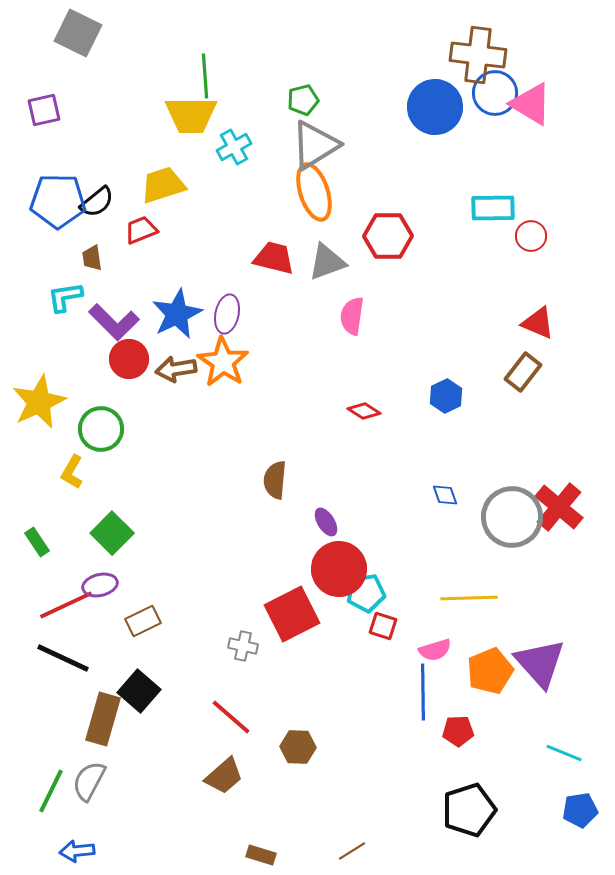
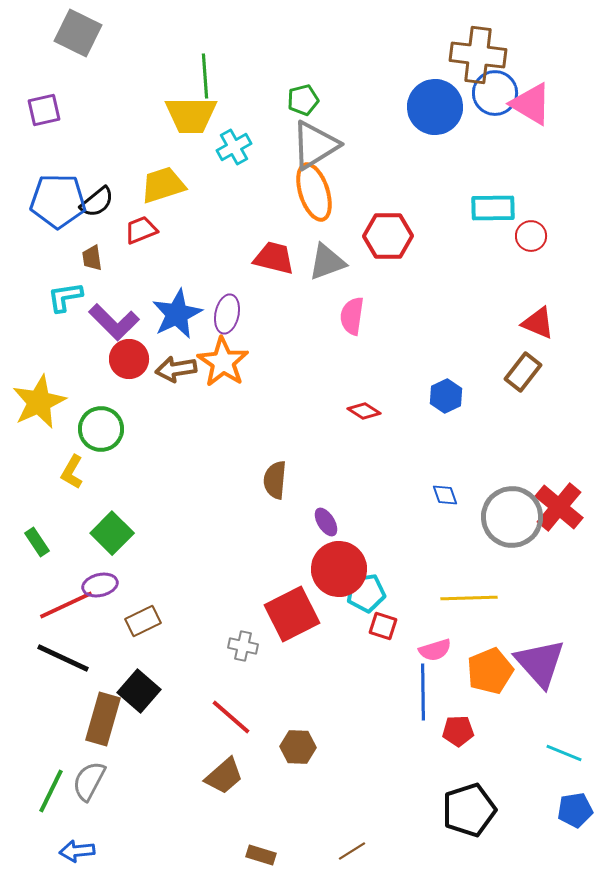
blue pentagon at (580, 810): moved 5 px left
